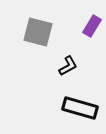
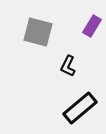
black L-shape: rotated 145 degrees clockwise
black rectangle: rotated 56 degrees counterclockwise
